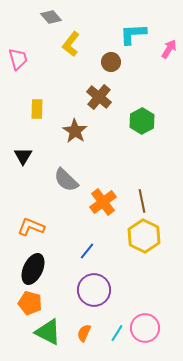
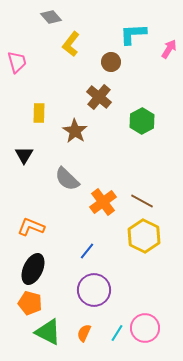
pink trapezoid: moved 1 px left, 3 px down
yellow rectangle: moved 2 px right, 4 px down
black triangle: moved 1 px right, 1 px up
gray semicircle: moved 1 px right, 1 px up
brown line: rotated 50 degrees counterclockwise
